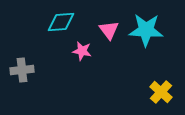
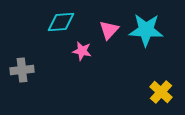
pink triangle: rotated 20 degrees clockwise
